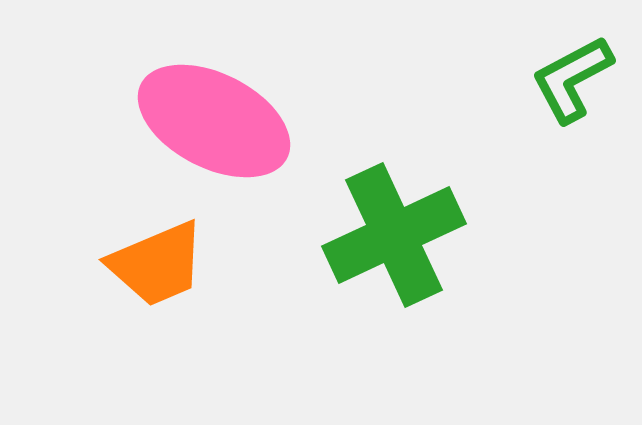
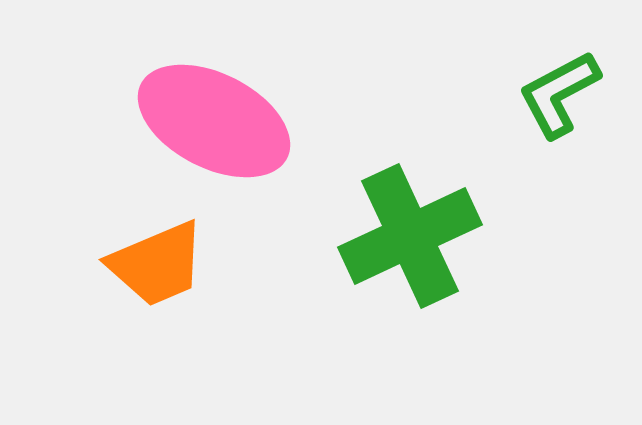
green L-shape: moved 13 px left, 15 px down
green cross: moved 16 px right, 1 px down
